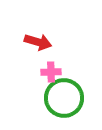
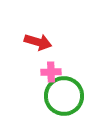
green circle: moved 2 px up
